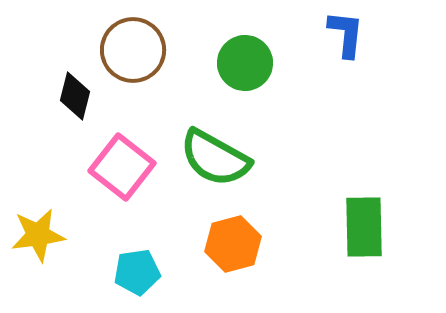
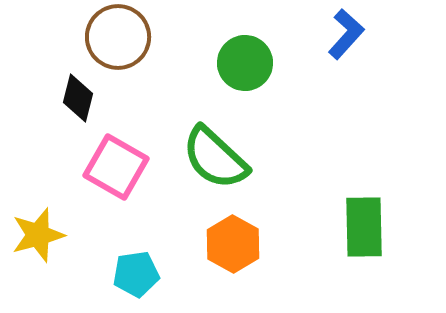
blue L-shape: rotated 36 degrees clockwise
brown circle: moved 15 px left, 13 px up
black diamond: moved 3 px right, 2 px down
green semicircle: rotated 14 degrees clockwise
pink square: moved 6 px left; rotated 8 degrees counterclockwise
yellow star: rotated 8 degrees counterclockwise
orange hexagon: rotated 16 degrees counterclockwise
cyan pentagon: moved 1 px left, 2 px down
